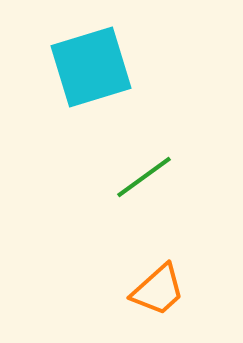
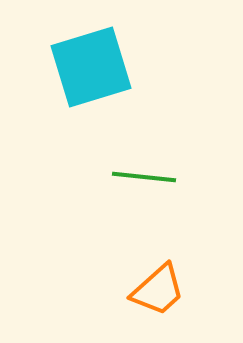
green line: rotated 42 degrees clockwise
